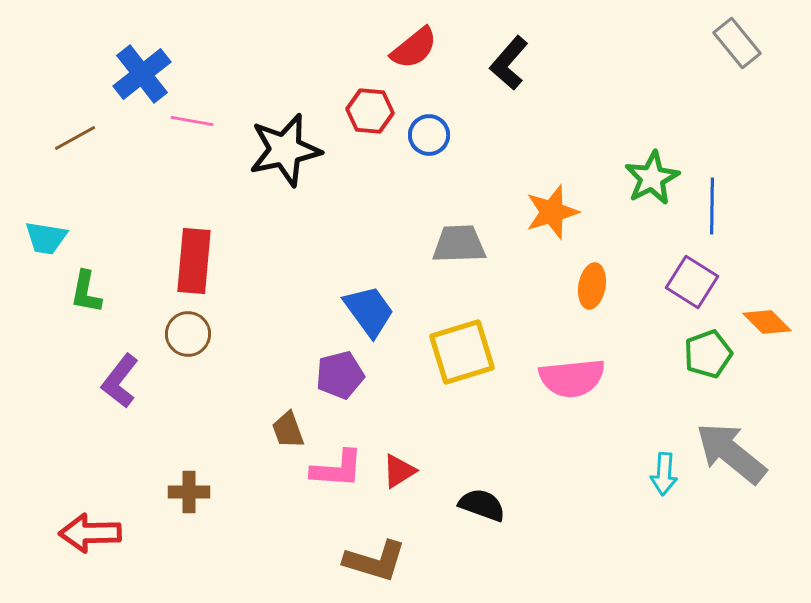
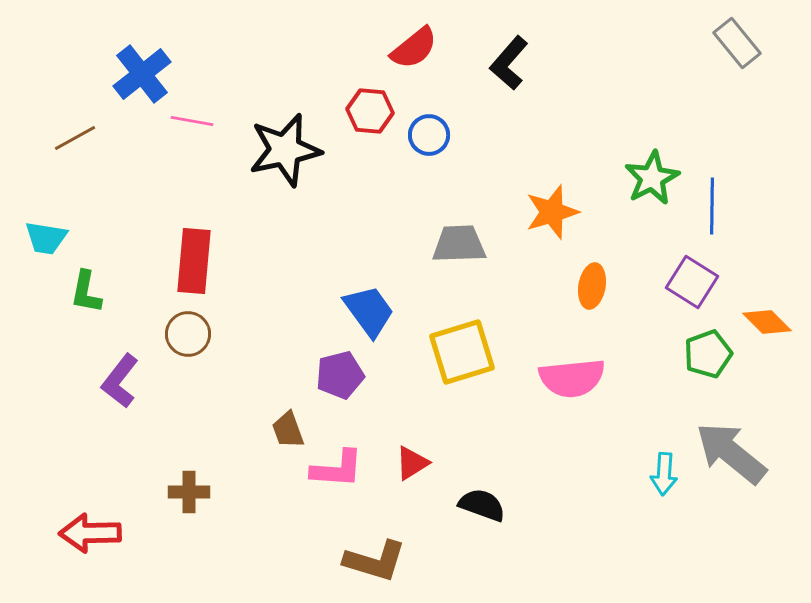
red triangle: moved 13 px right, 8 px up
